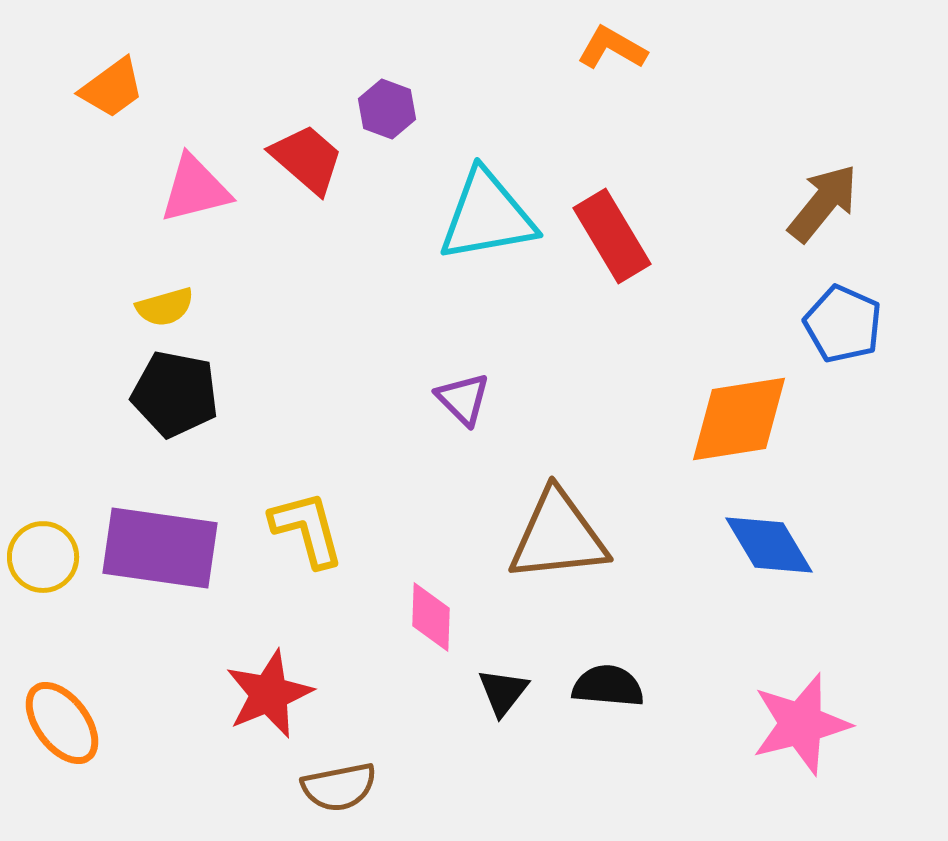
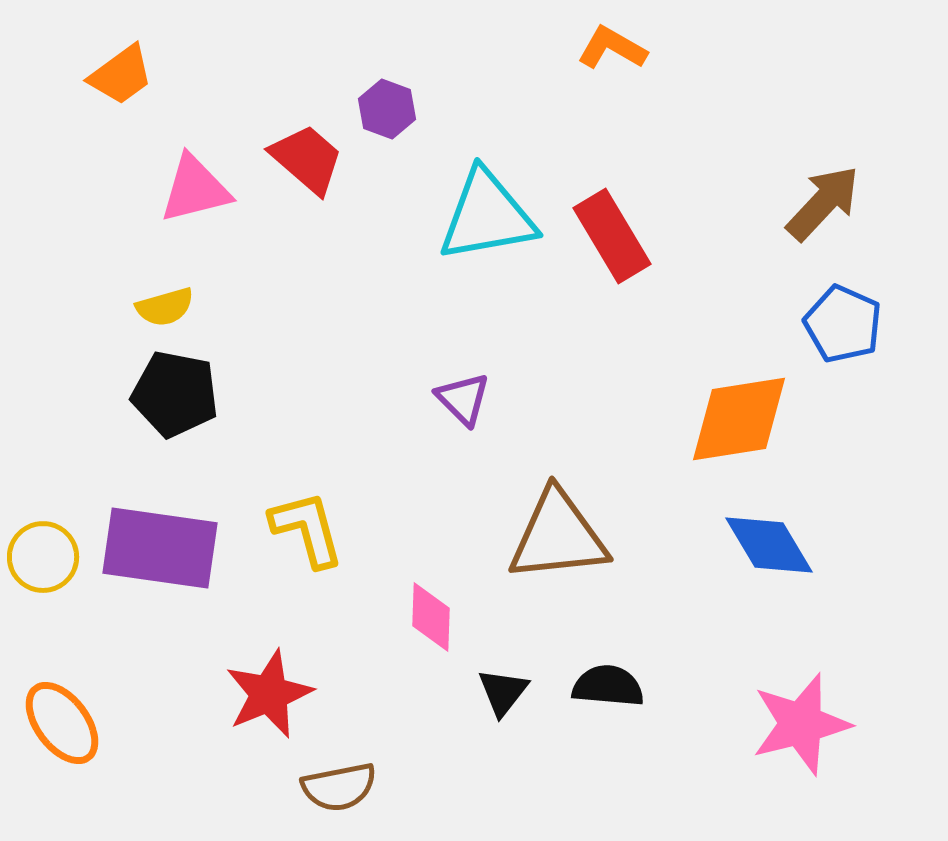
orange trapezoid: moved 9 px right, 13 px up
brown arrow: rotated 4 degrees clockwise
